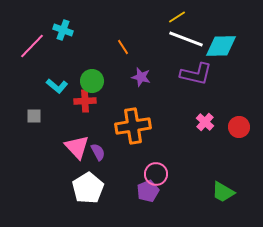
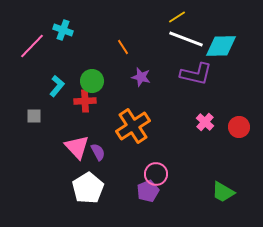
cyan L-shape: rotated 90 degrees counterclockwise
orange cross: rotated 24 degrees counterclockwise
